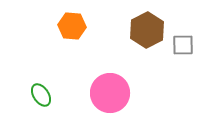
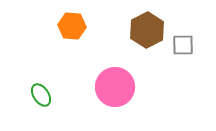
pink circle: moved 5 px right, 6 px up
